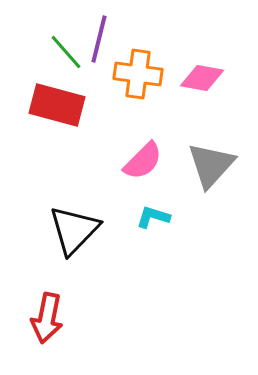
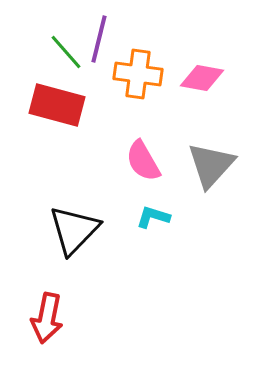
pink semicircle: rotated 105 degrees clockwise
